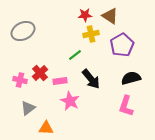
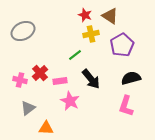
red star: rotated 24 degrees clockwise
